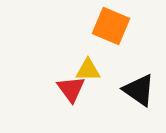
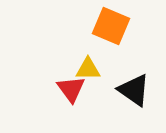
yellow triangle: moved 1 px up
black triangle: moved 5 px left
